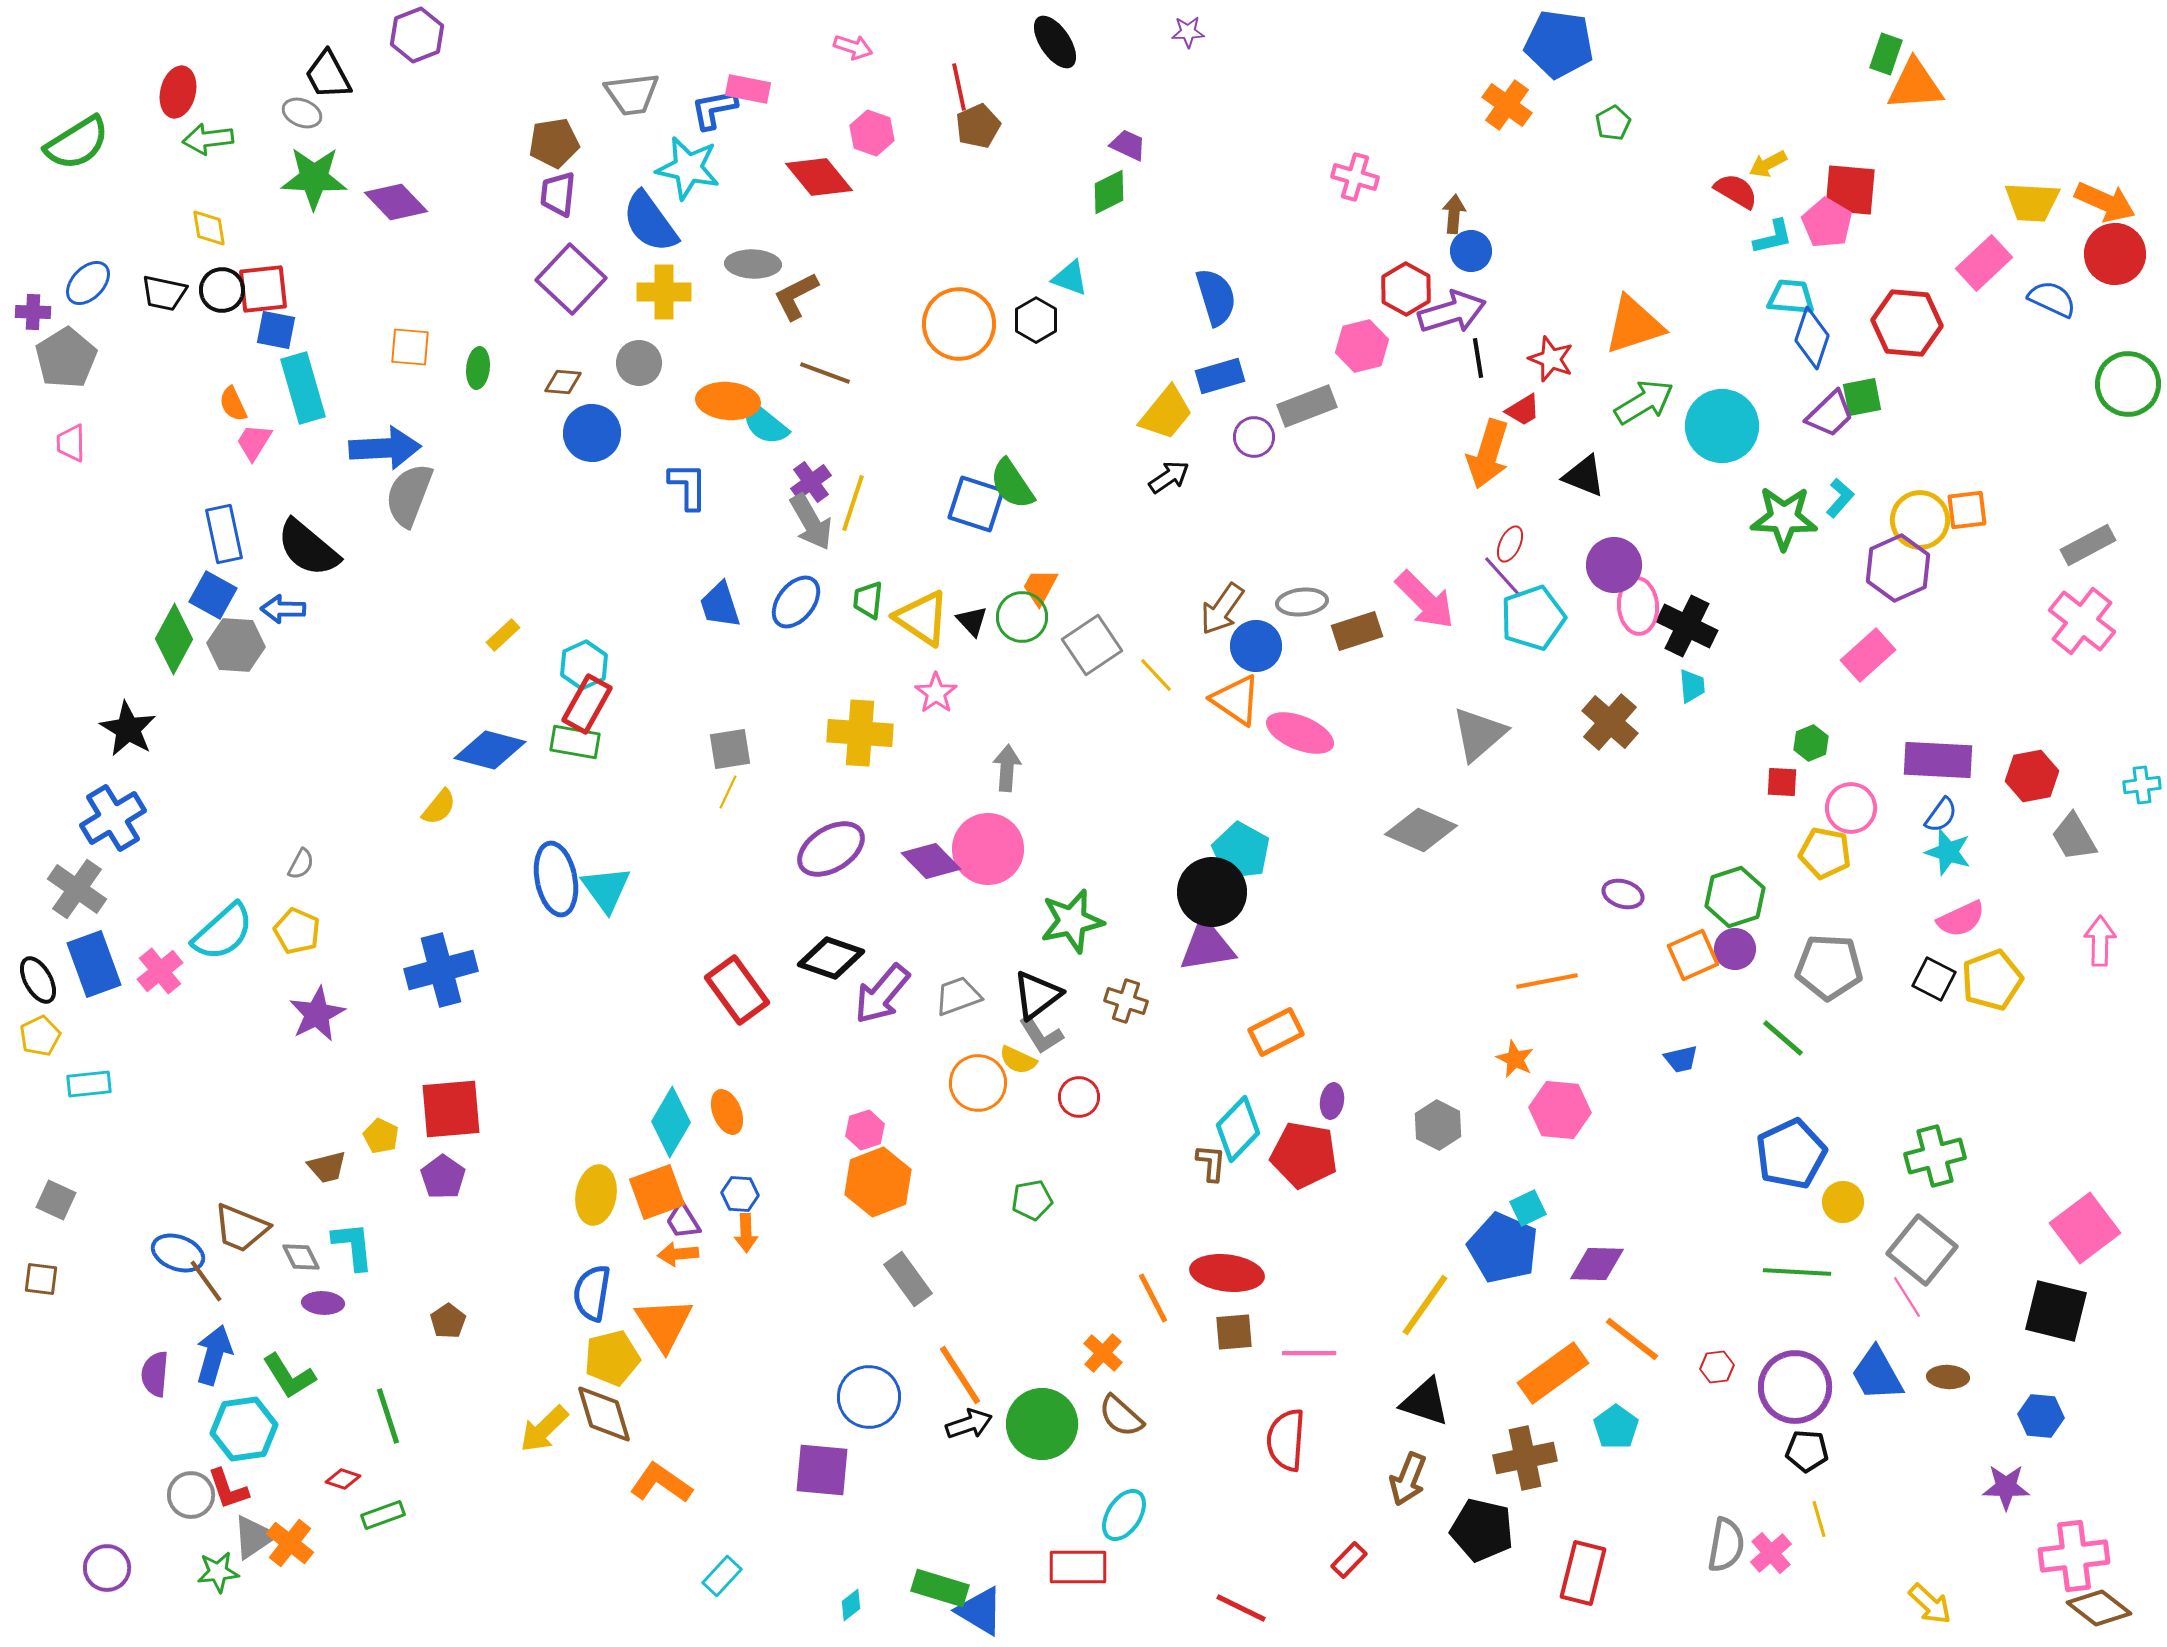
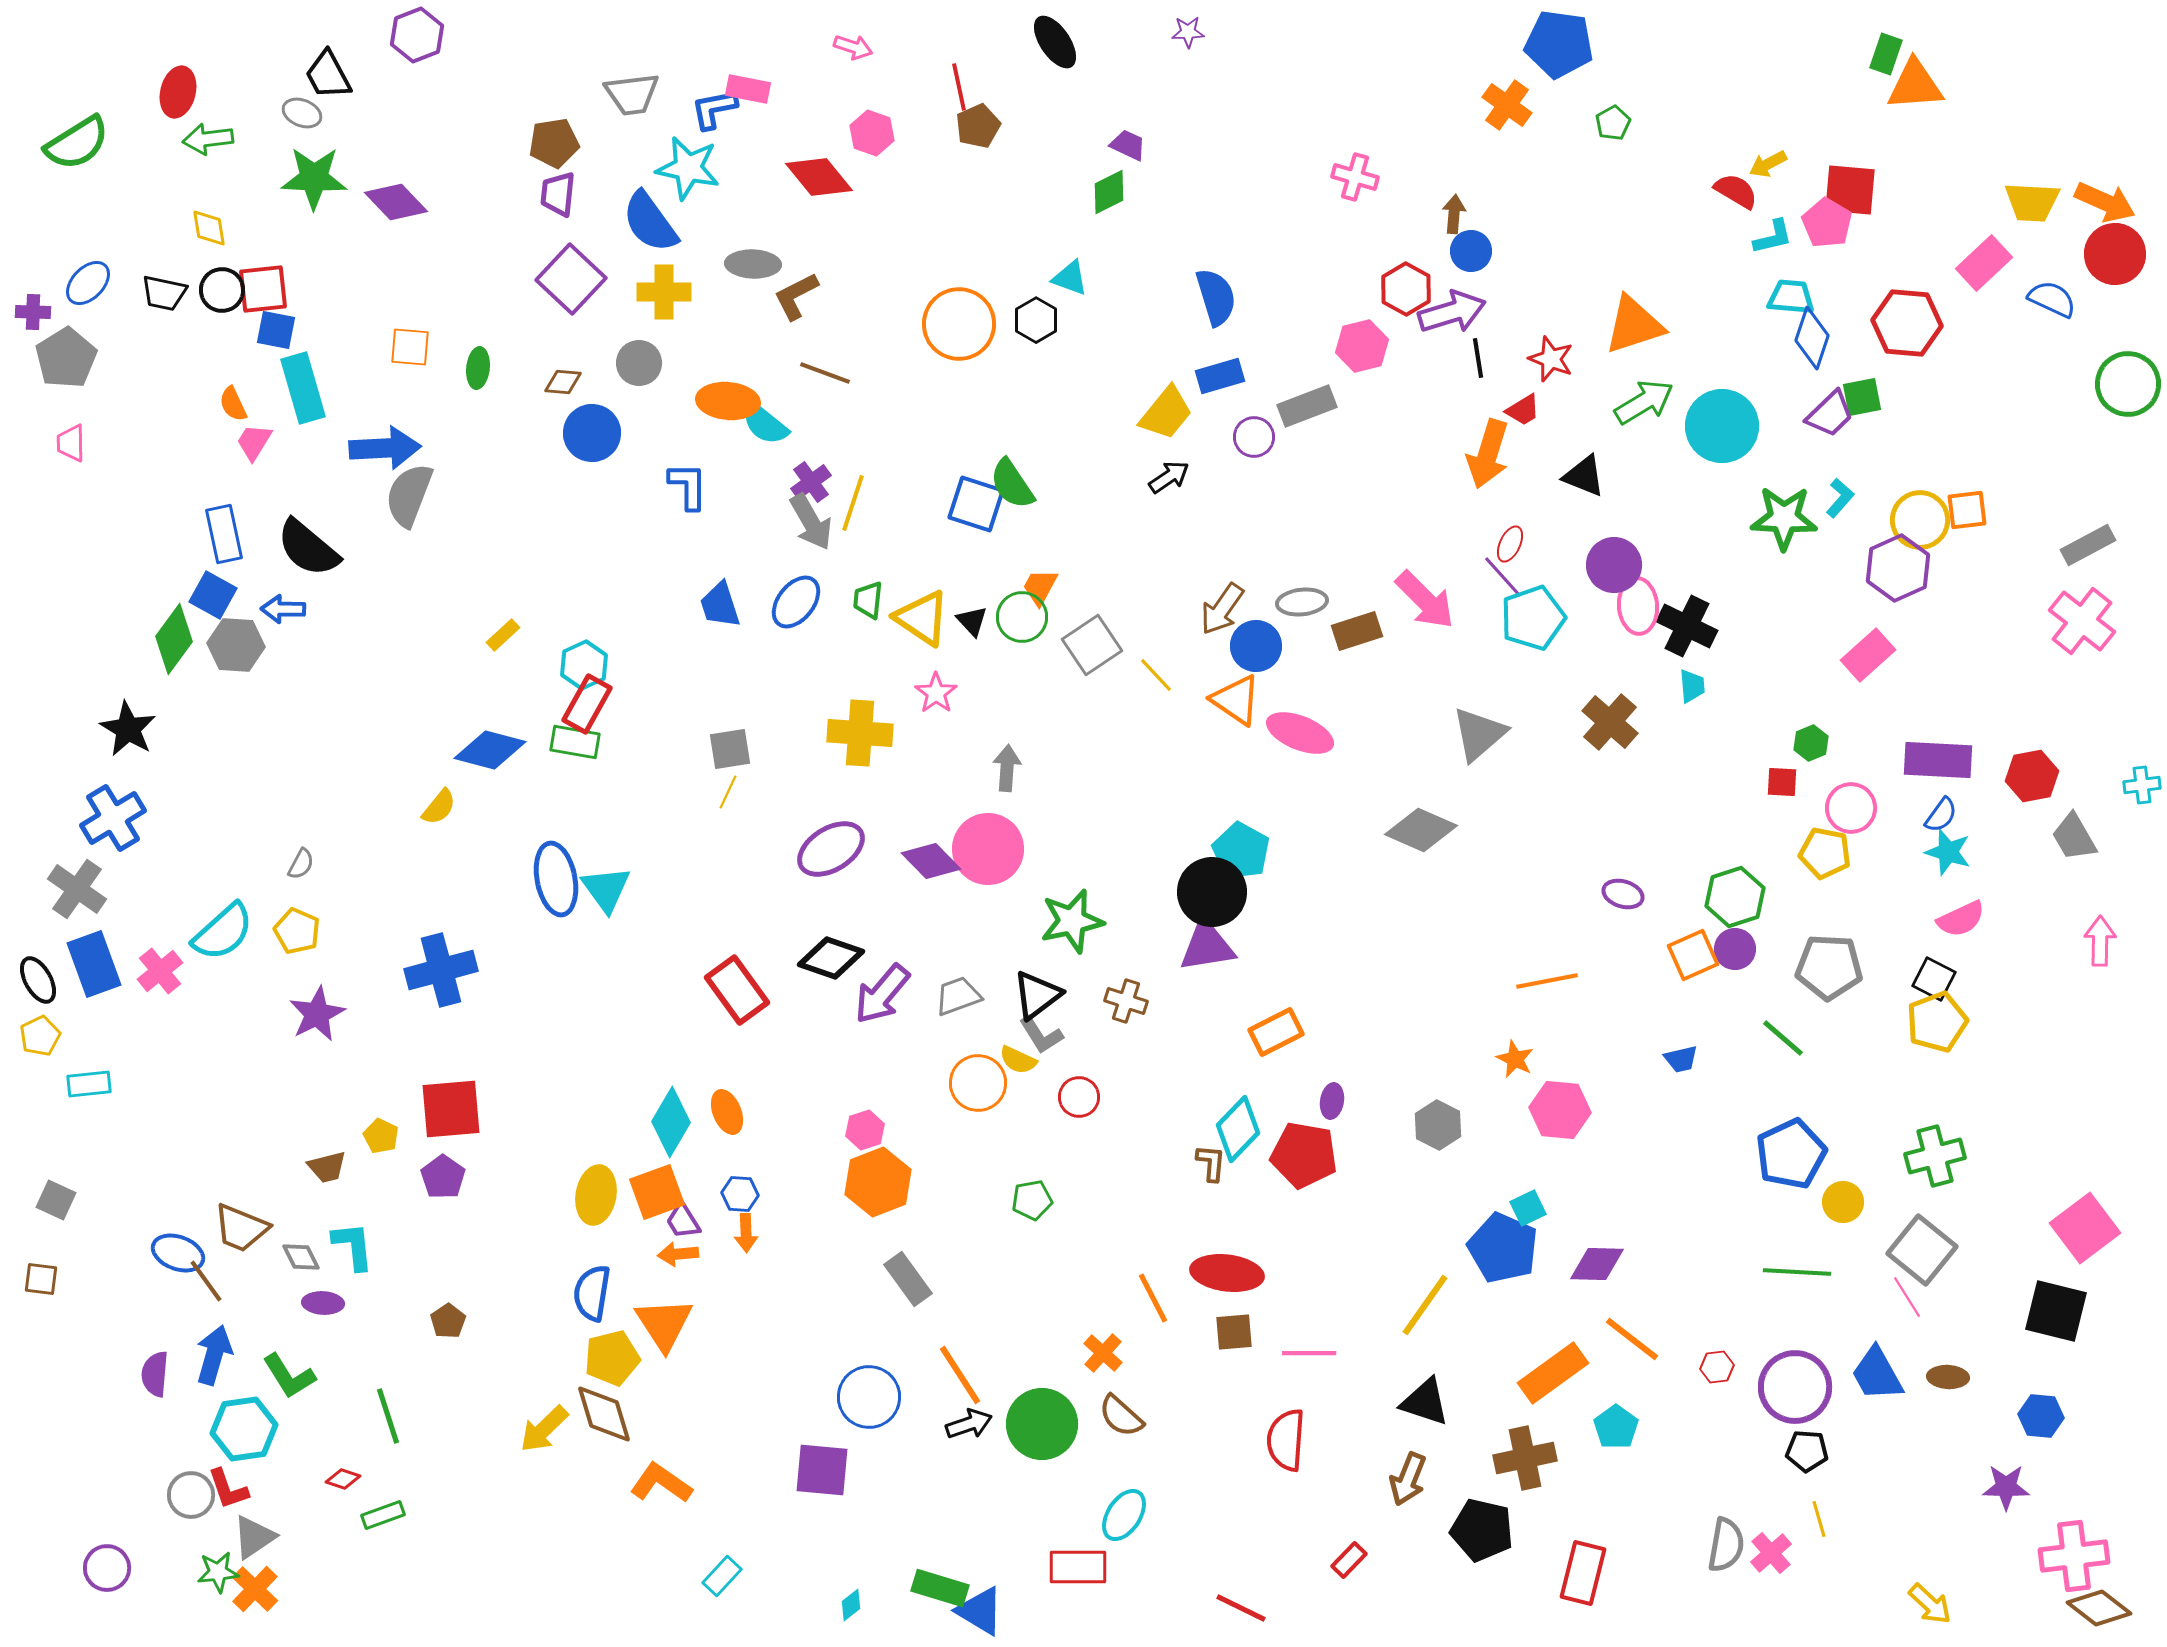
green diamond at (174, 639): rotated 8 degrees clockwise
yellow pentagon at (1992, 980): moved 55 px left, 42 px down
orange cross at (290, 1543): moved 35 px left, 46 px down; rotated 6 degrees clockwise
